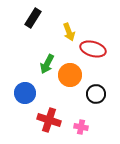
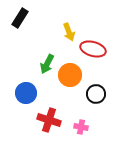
black rectangle: moved 13 px left
blue circle: moved 1 px right
